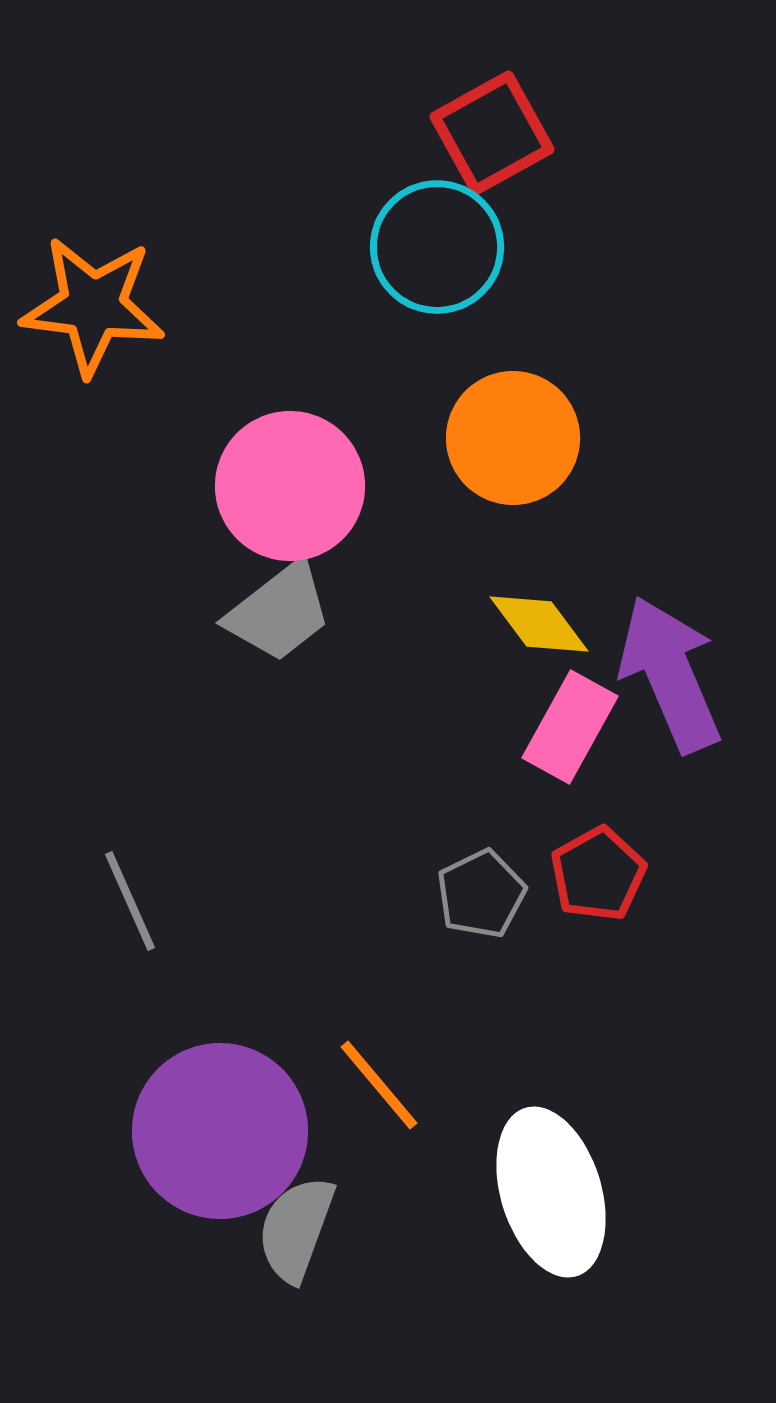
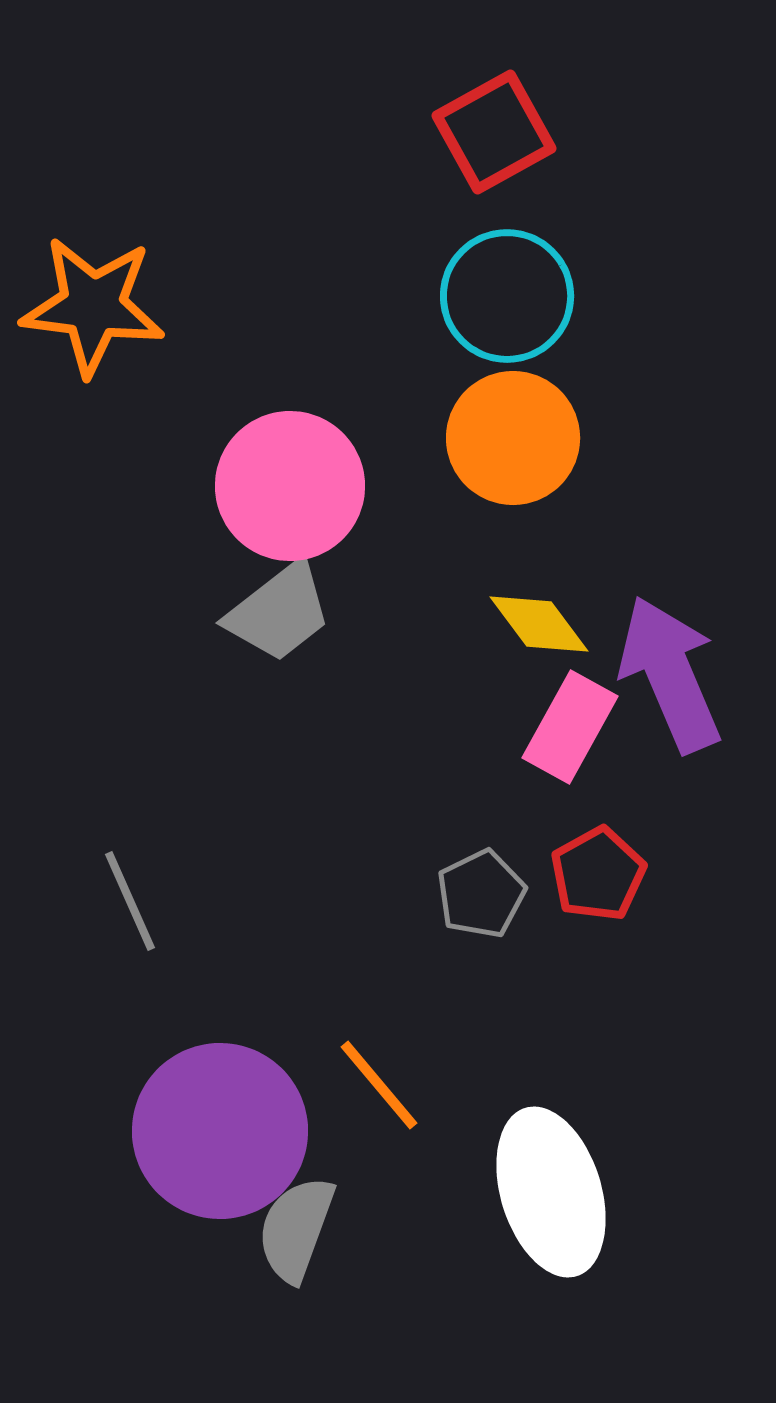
red square: moved 2 px right, 1 px up
cyan circle: moved 70 px right, 49 px down
